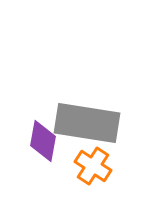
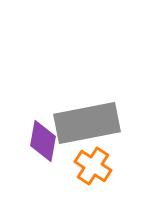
gray rectangle: rotated 20 degrees counterclockwise
